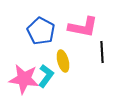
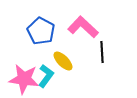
pink L-shape: rotated 148 degrees counterclockwise
yellow ellipse: rotated 30 degrees counterclockwise
